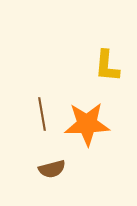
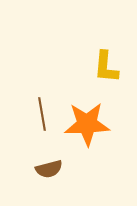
yellow L-shape: moved 1 px left, 1 px down
brown semicircle: moved 3 px left
